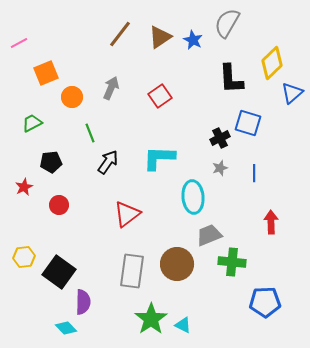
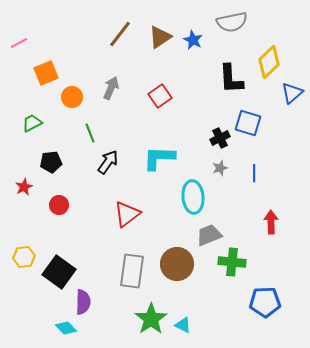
gray semicircle: moved 5 px right, 1 px up; rotated 132 degrees counterclockwise
yellow diamond: moved 3 px left, 1 px up
